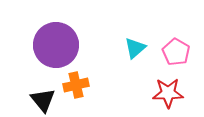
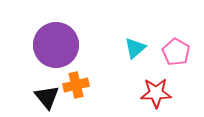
red star: moved 12 px left
black triangle: moved 4 px right, 3 px up
